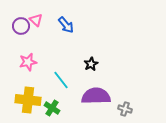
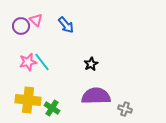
cyan line: moved 19 px left, 18 px up
